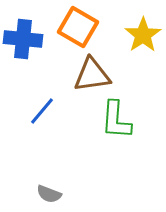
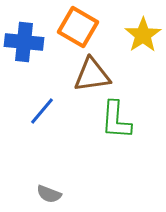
blue cross: moved 1 px right, 3 px down
